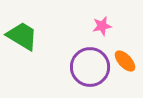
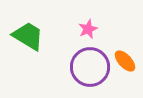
pink star: moved 14 px left, 3 px down; rotated 12 degrees counterclockwise
green trapezoid: moved 6 px right
